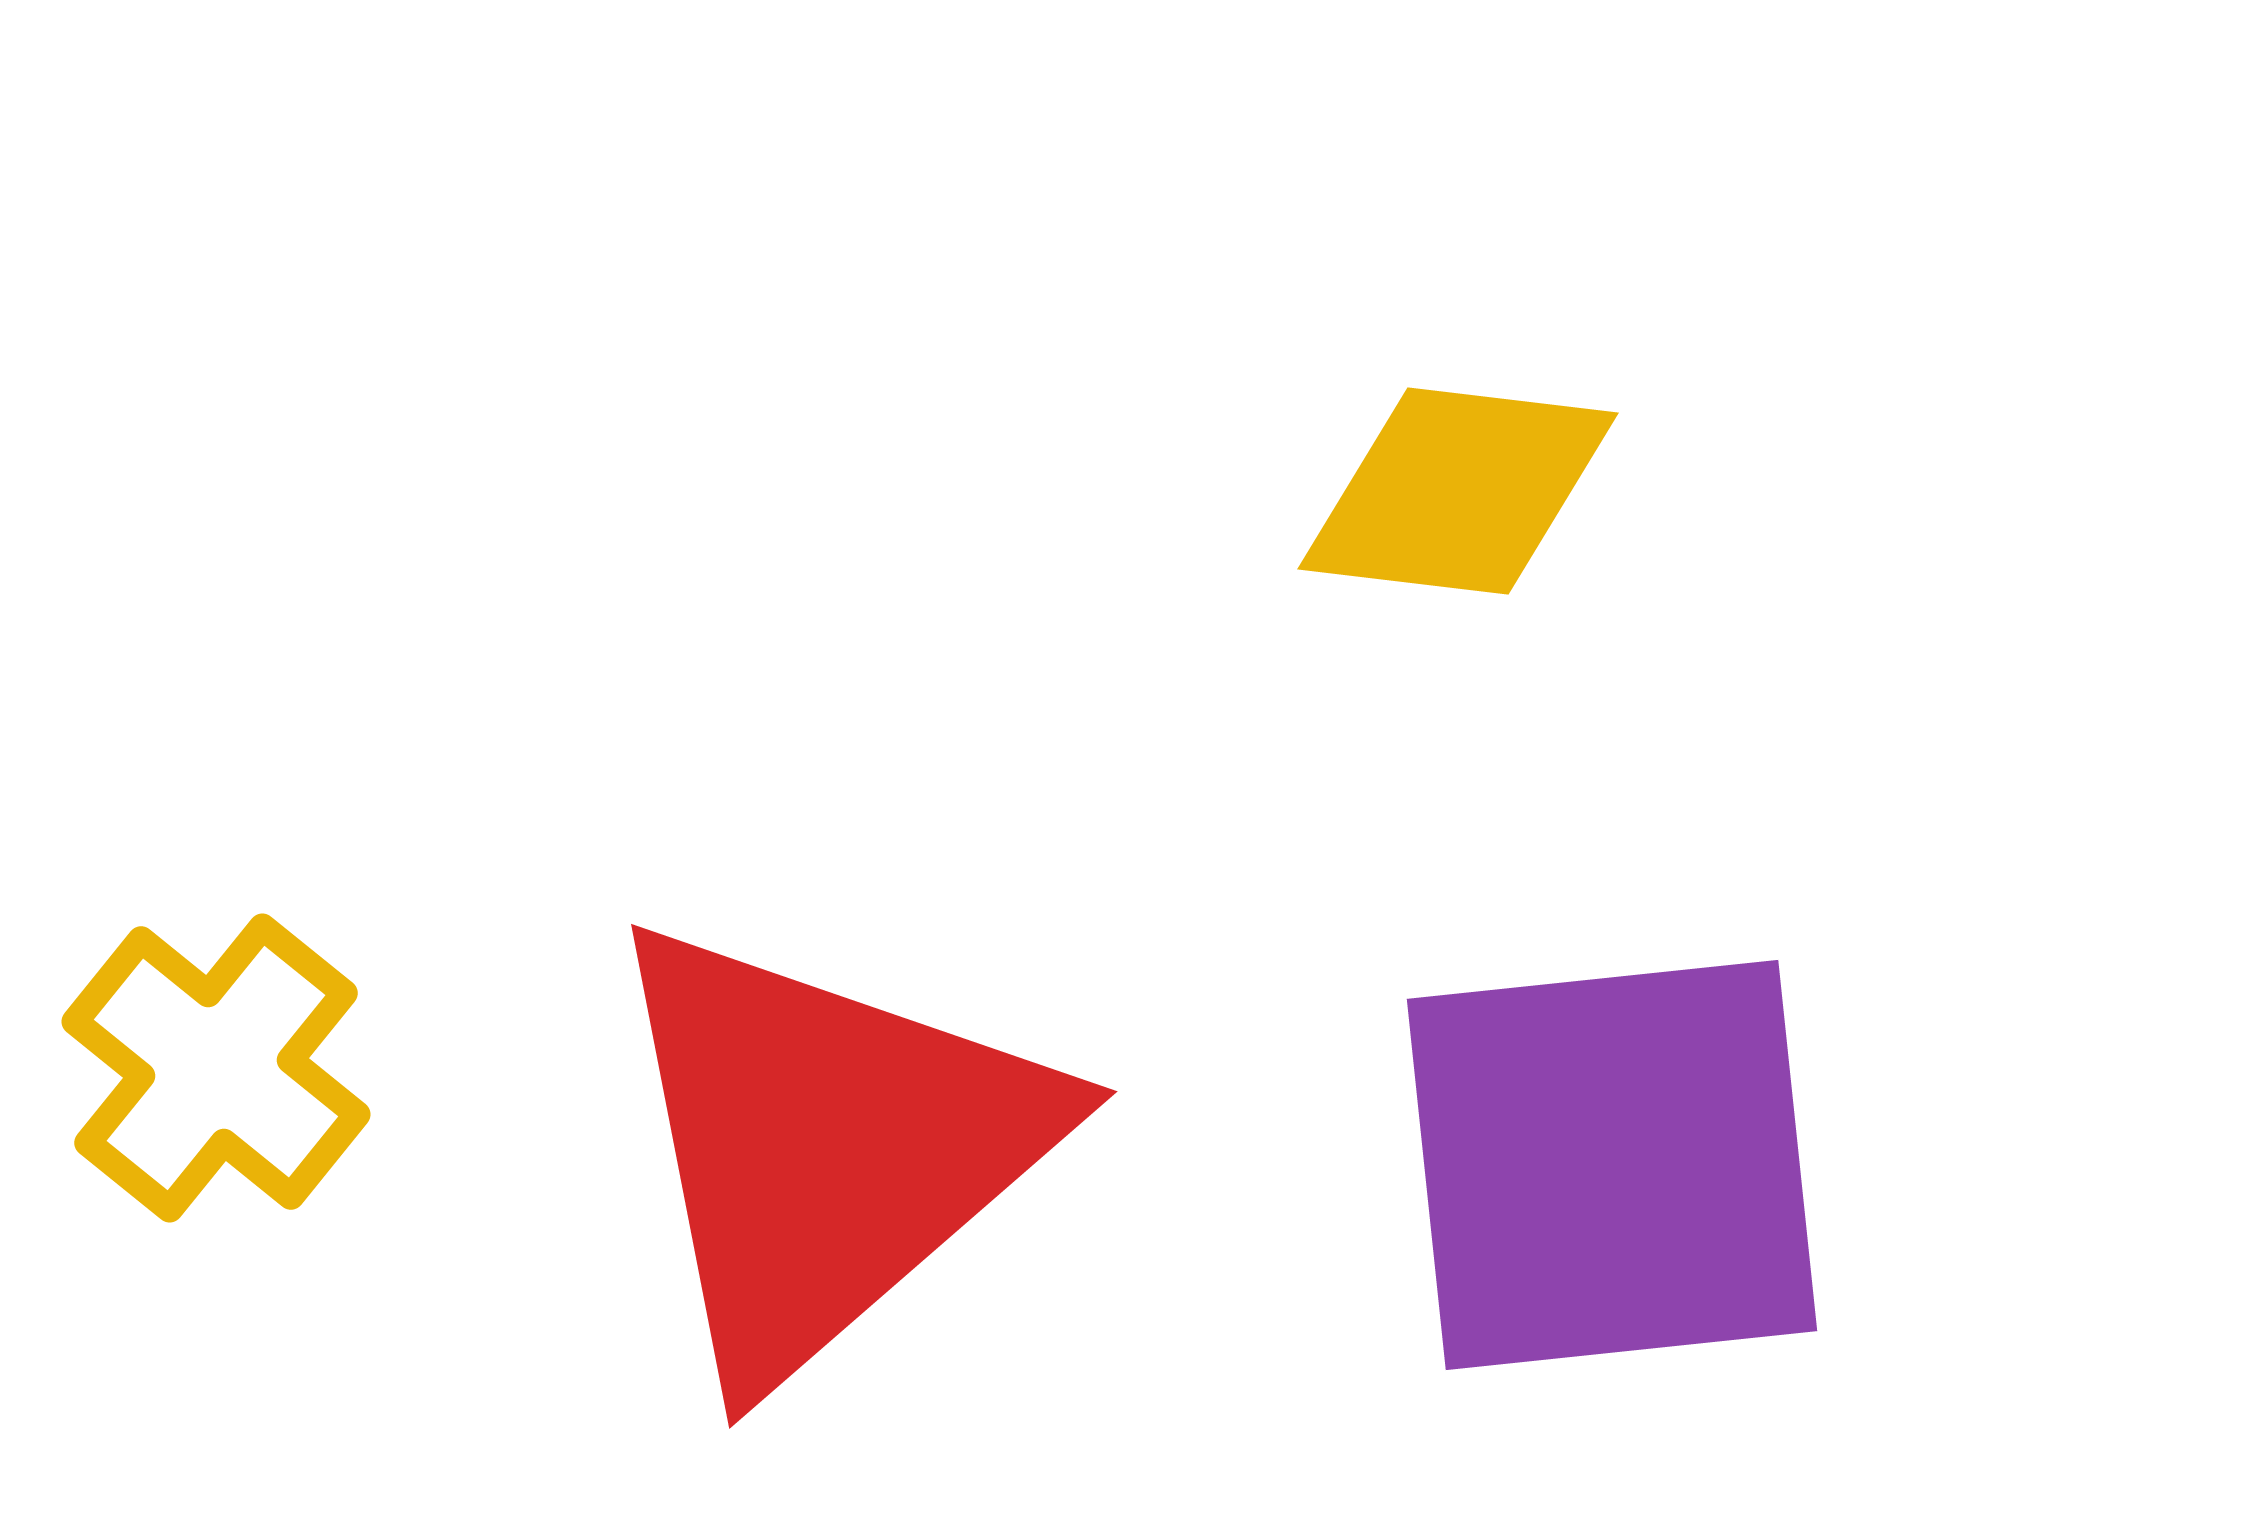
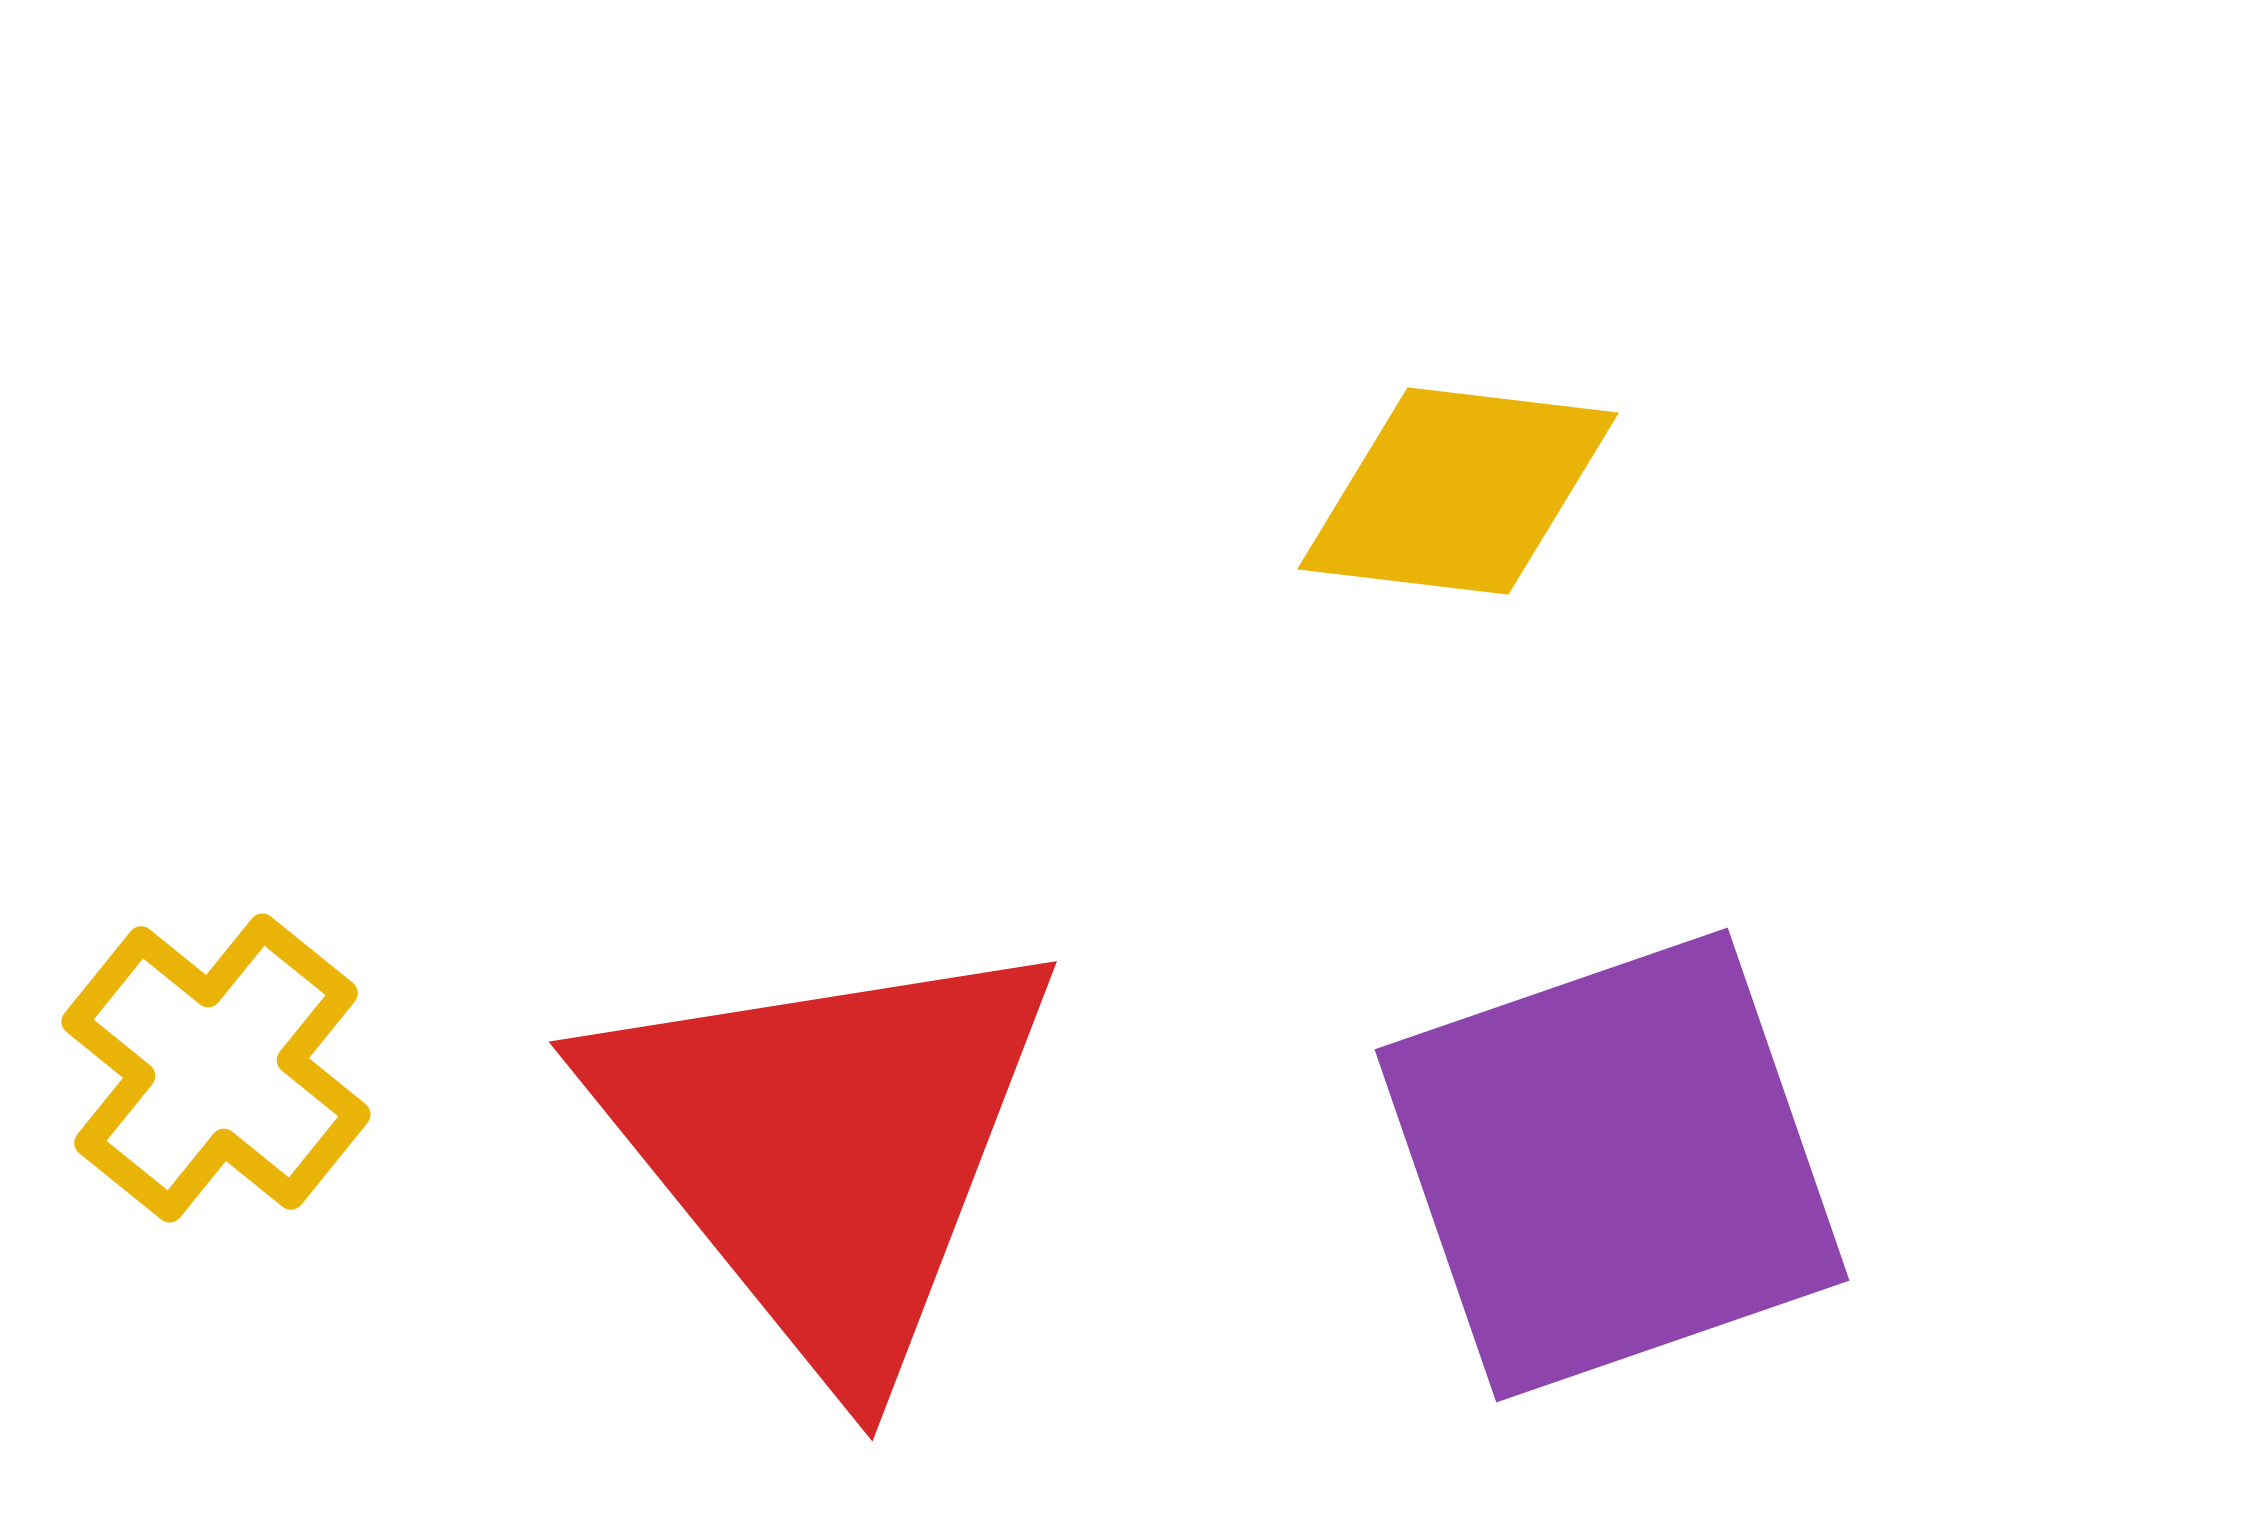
red triangle: rotated 28 degrees counterclockwise
purple square: rotated 13 degrees counterclockwise
